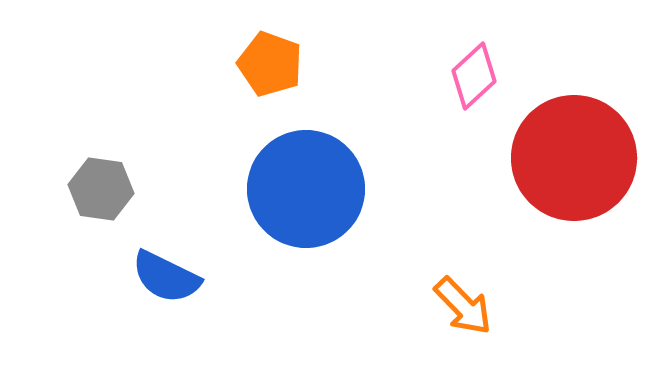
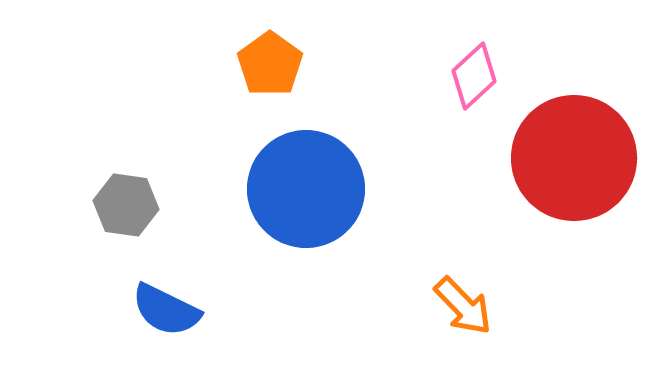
orange pentagon: rotated 16 degrees clockwise
gray hexagon: moved 25 px right, 16 px down
blue semicircle: moved 33 px down
